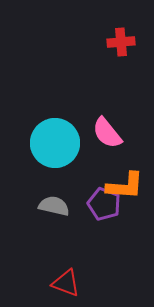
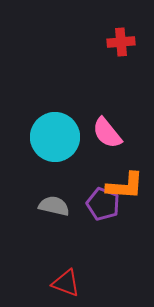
cyan circle: moved 6 px up
purple pentagon: moved 1 px left
